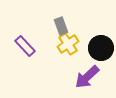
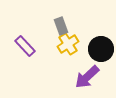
black circle: moved 1 px down
